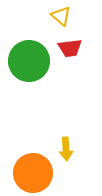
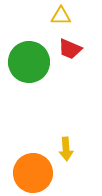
yellow triangle: rotated 40 degrees counterclockwise
red trapezoid: moved 1 px down; rotated 30 degrees clockwise
green circle: moved 1 px down
